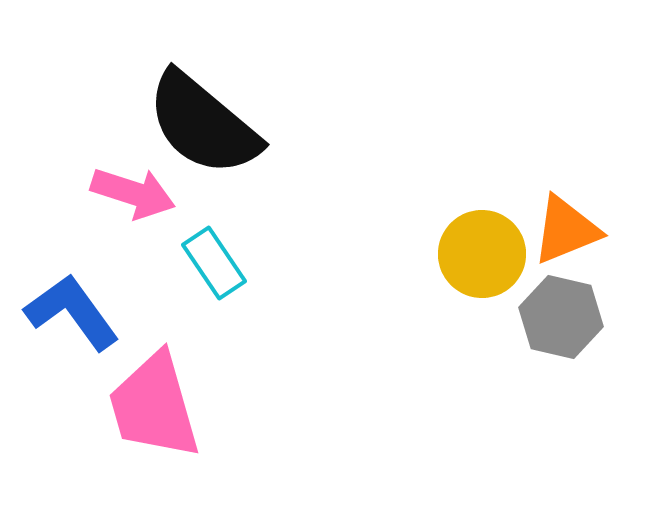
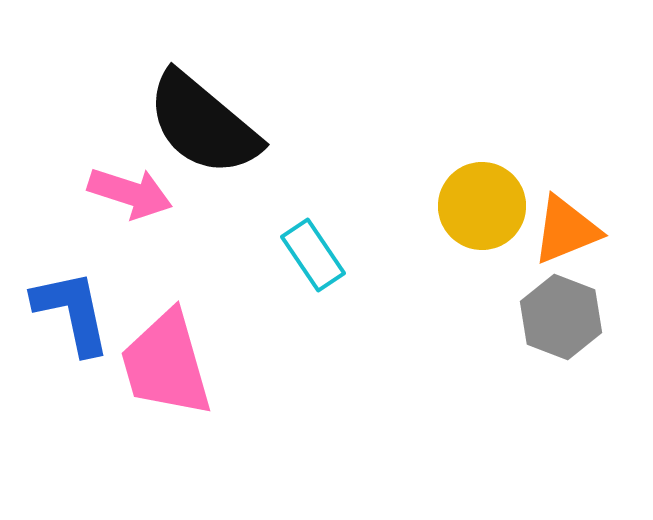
pink arrow: moved 3 px left
yellow circle: moved 48 px up
cyan rectangle: moved 99 px right, 8 px up
blue L-shape: rotated 24 degrees clockwise
gray hexagon: rotated 8 degrees clockwise
pink trapezoid: moved 12 px right, 42 px up
